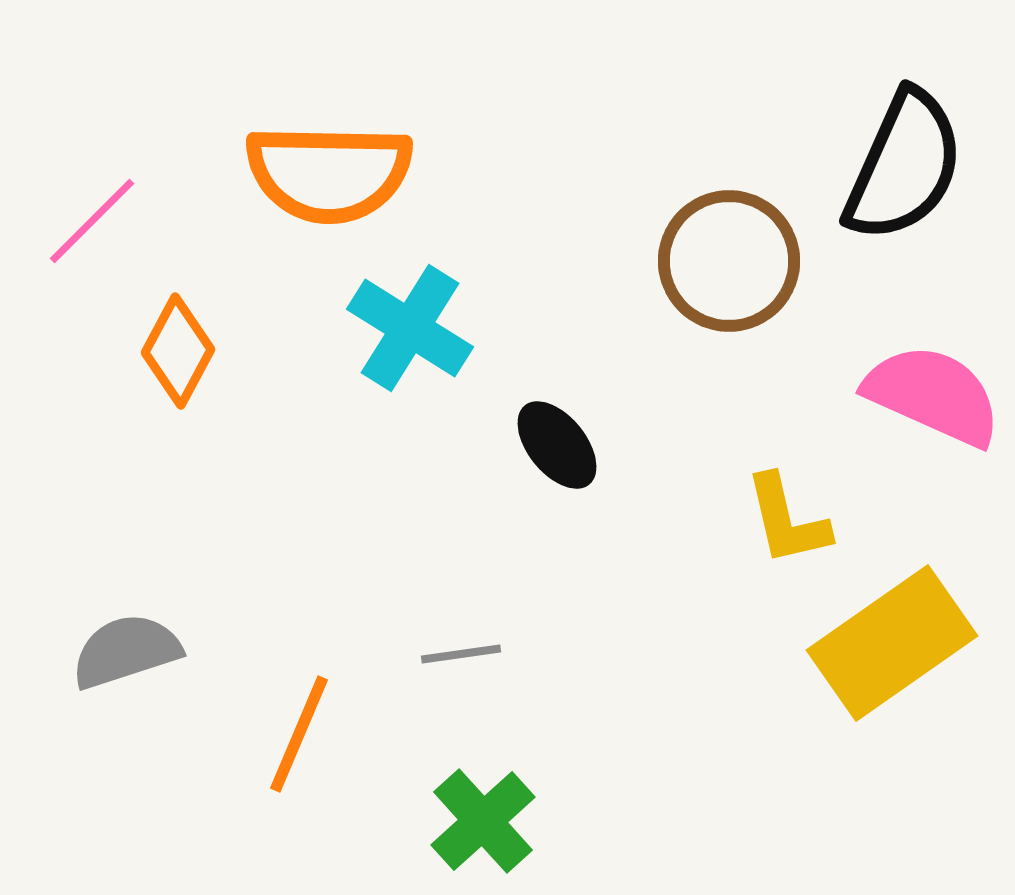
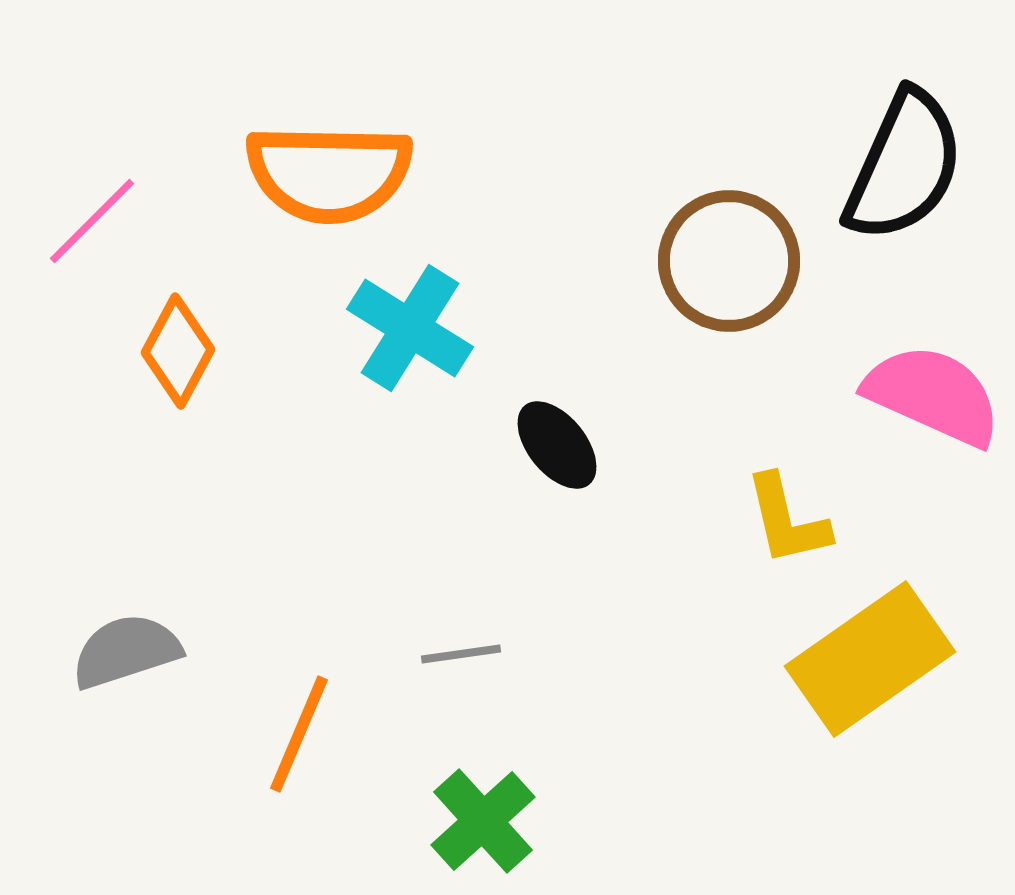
yellow rectangle: moved 22 px left, 16 px down
